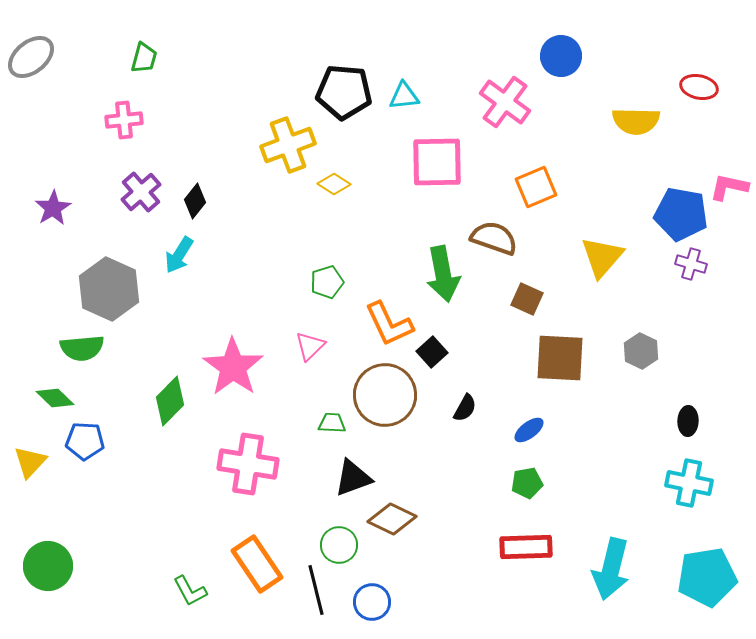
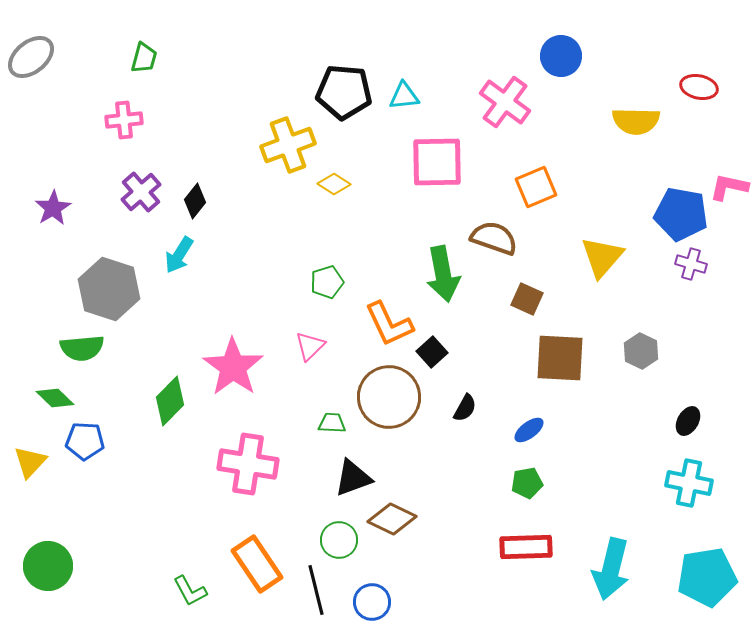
gray hexagon at (109, 289): rotated 6 degrees counterclockwise
brown circle at (385, 395): moved 4 px right, 2 px down
black ellipse at (688, 421): rotated 28 degrees clockwise
green circle at (339, 545): moved 5 px up
